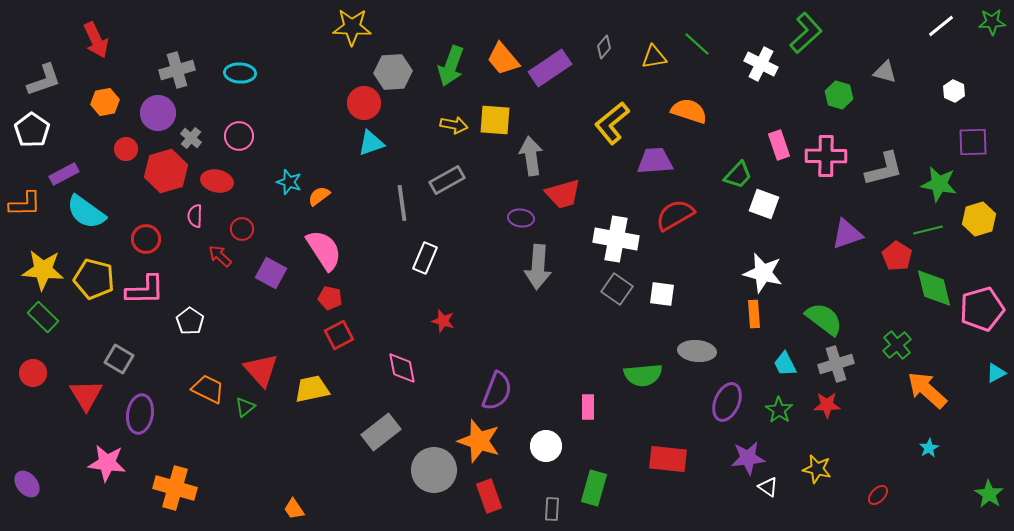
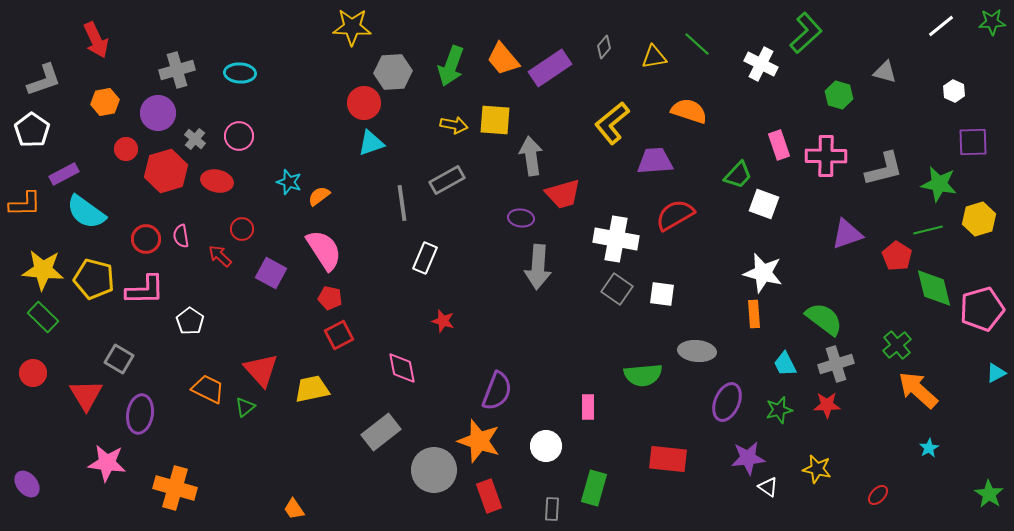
gray cross at (191, 138): moved 4 px right, 1 px down
pink semicircle at (195, 216): moved 14 px left, 20 px down; rotated 10 degrees counterclockwise
orange arrow at (927, 390): moved 9 px left
green star at (779, 410): rotated 24 degrees clockwise
